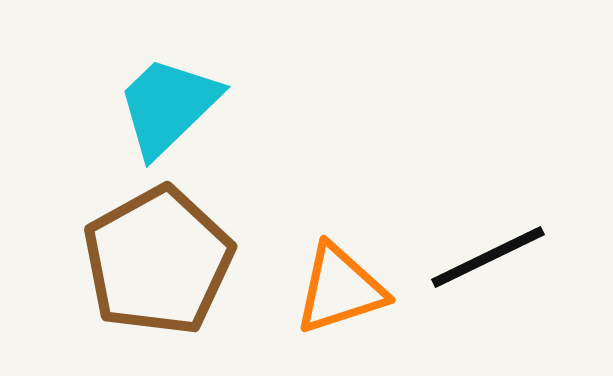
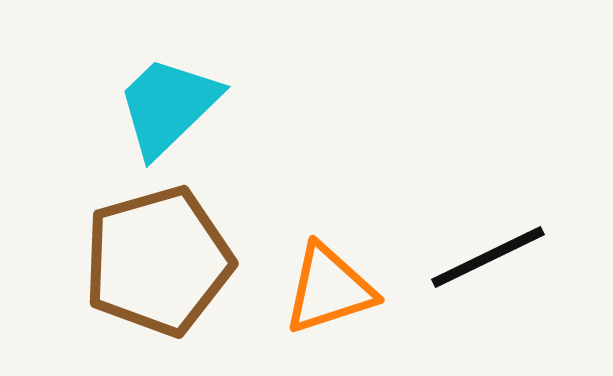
brown pentagon: rotated 13 degrees clockwise
orange triangle: moved 11 px left
